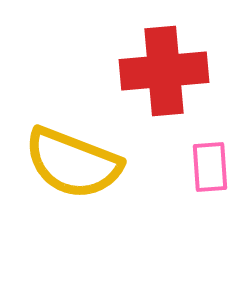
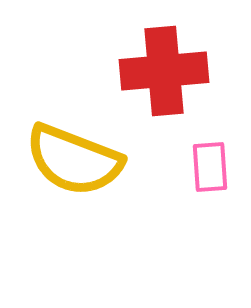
yellow semicircle: moved 1 px right, 3 px up
